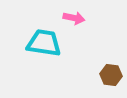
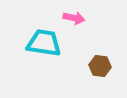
brown hexagon: moved 11 px left, 9 px up
